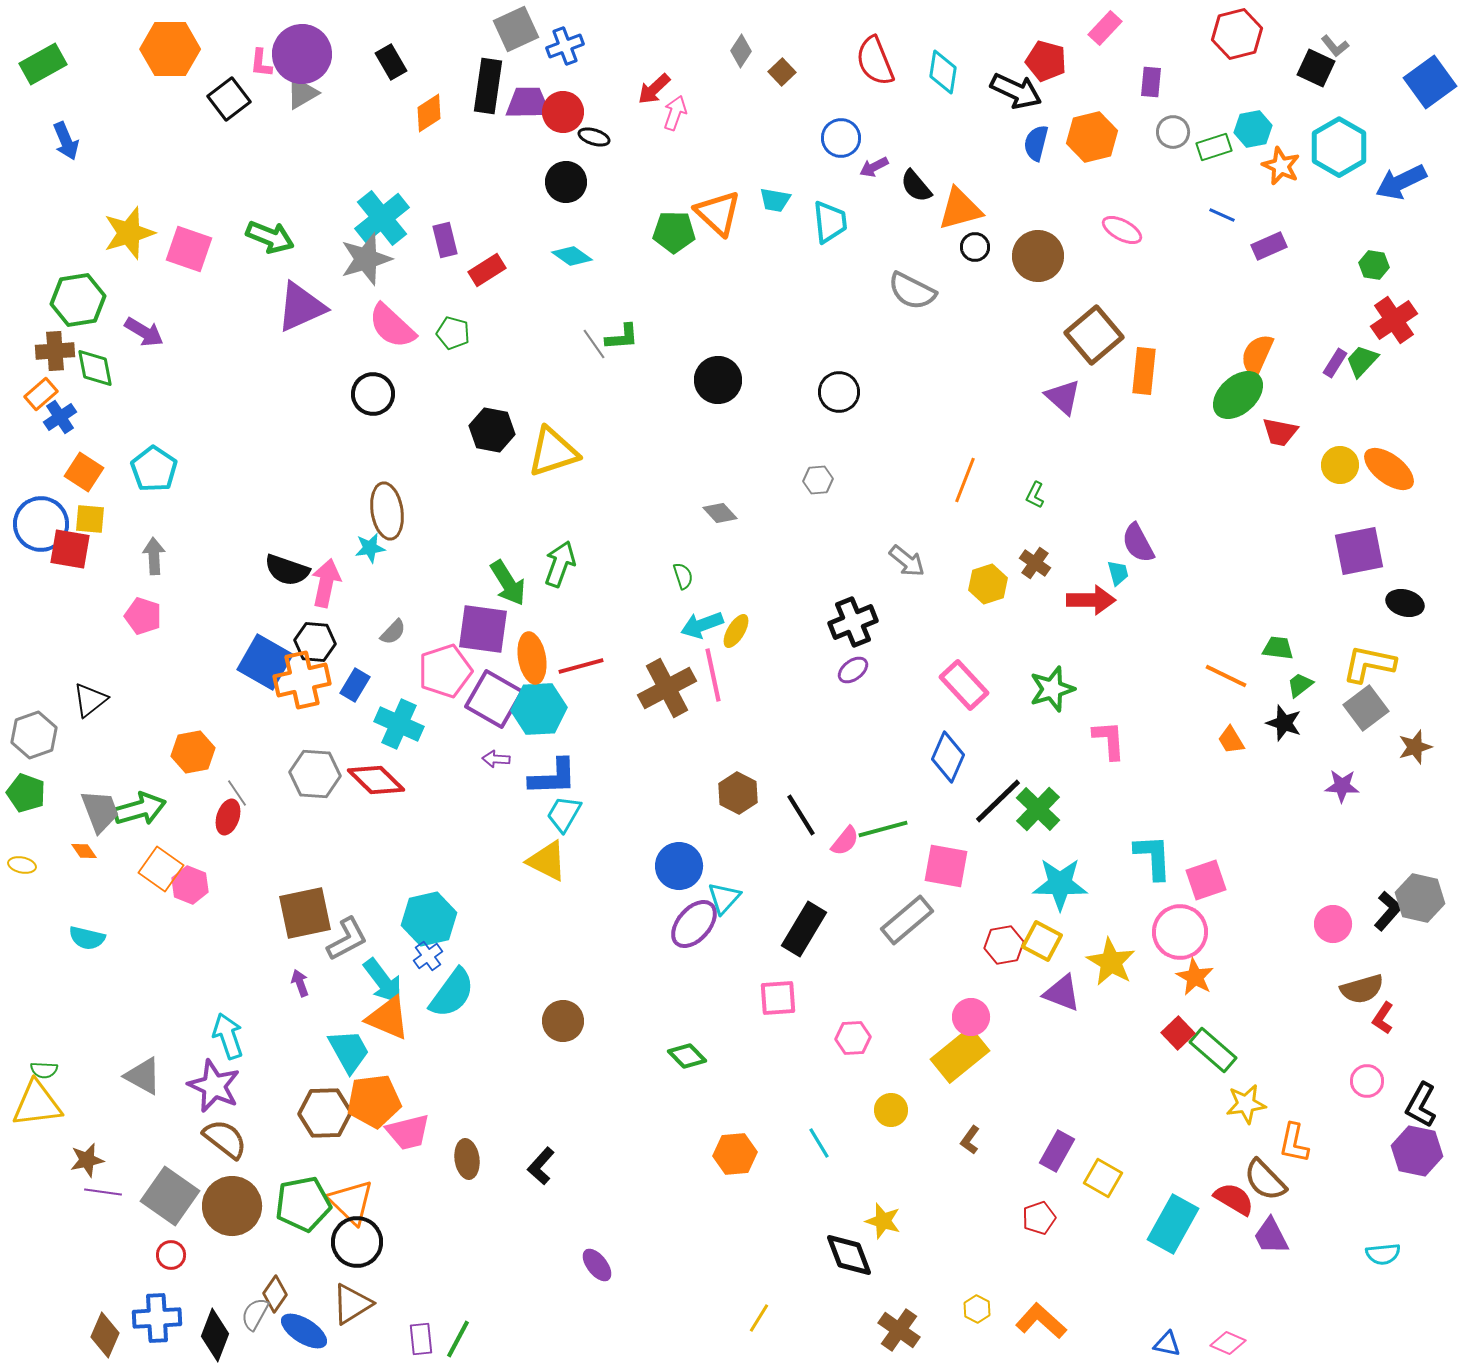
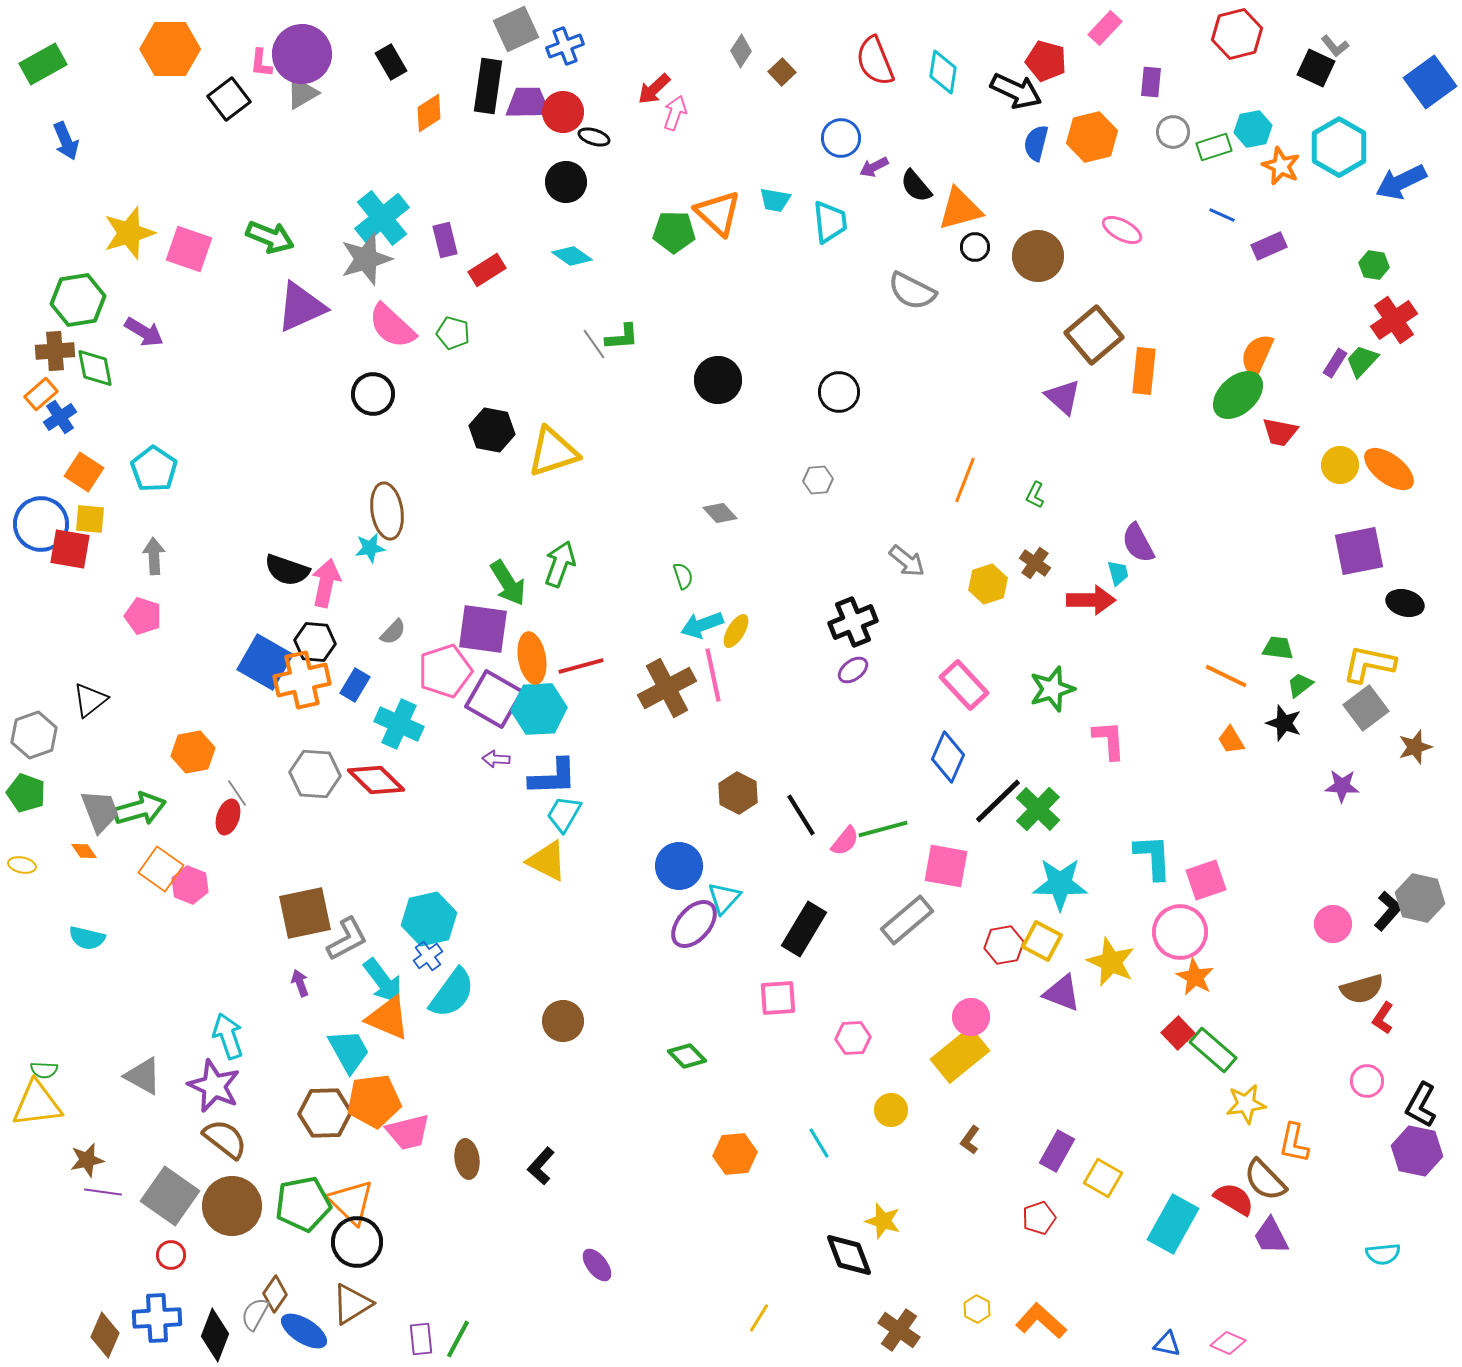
yellow star at (1111, 962): rotated 6 degrees counterclockwise
